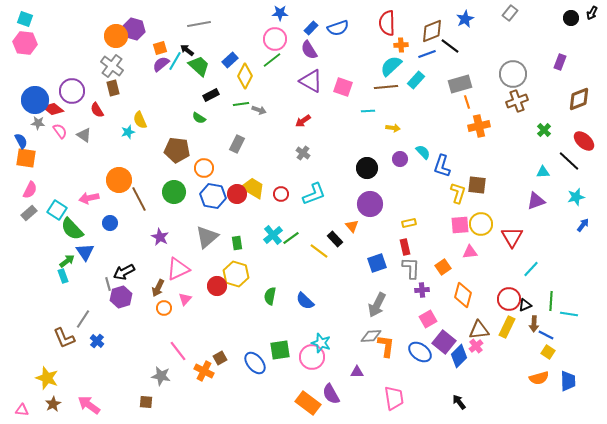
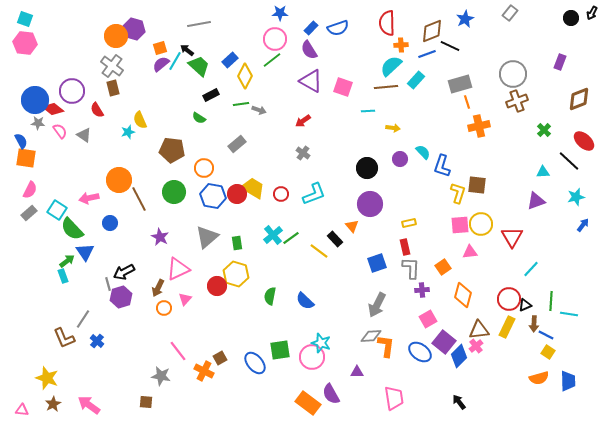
black line at (450, 46): rotated 12 degrees counterclockwise
gray rectangle at (237, 144): rotated 24 degrees clockwise
brown pentagon at (177, 150): moved 5 px left
